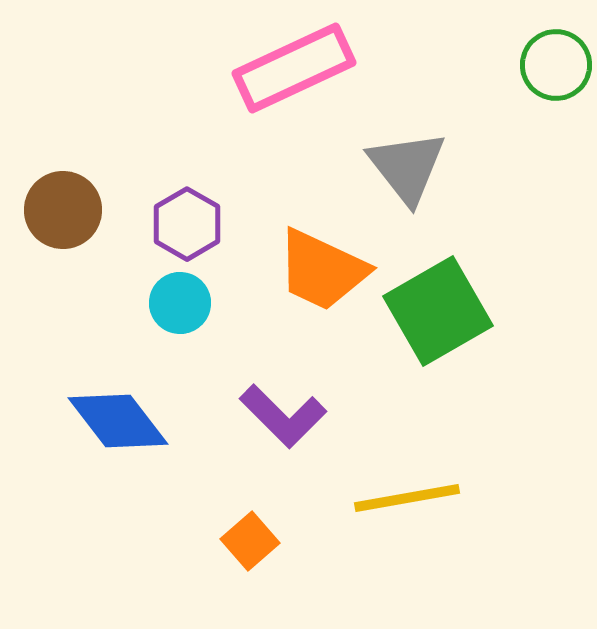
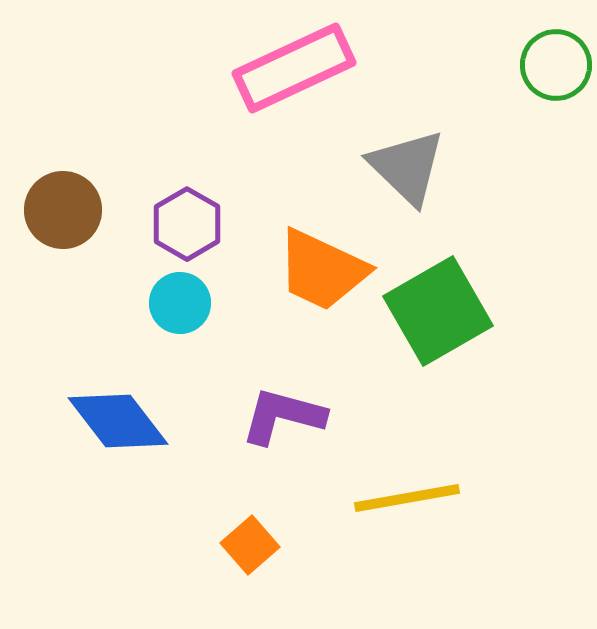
gray triangle: rotated 8 degrees counterclockwise
purple L-shape: rotated 150 degrees clockwise
orange square: moved 4 px down
